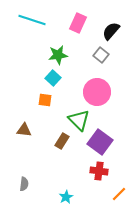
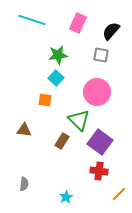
gray square: rotated 28 degrees counterclockwise
cyan square: moved 3 px right
